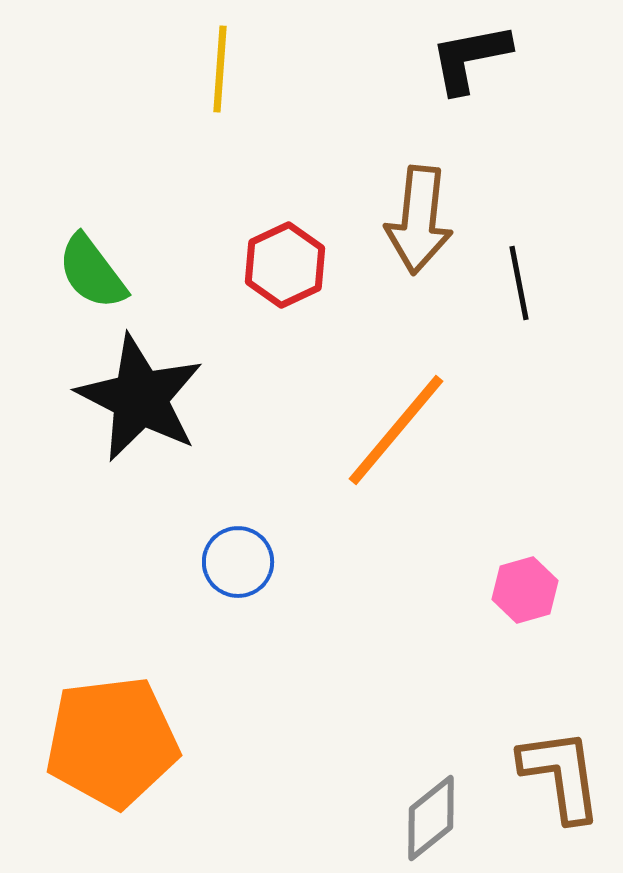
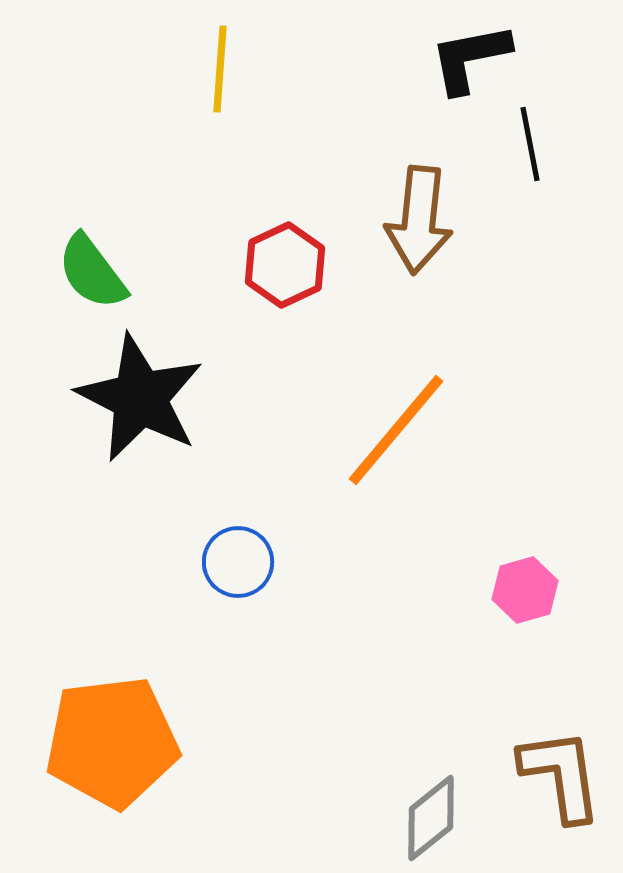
black line: moved 11 px right, 139 px up
